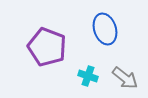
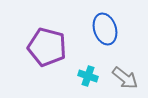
purple pentagon: rotated 6 degrees counterclockwise
